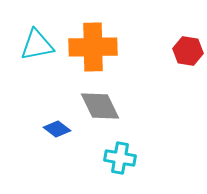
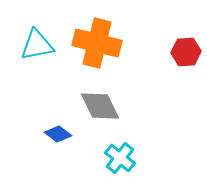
orange cross: moved 4 px right, 4 px up; rotated 15 degrees clockwise
red hexagon: moved 2 px left, 1 px down; rotated 12 degrees counterclockwise
blue diamond: moved 1 px right, 5 px down
cyan cross: rotated 28 degrees clockwise
